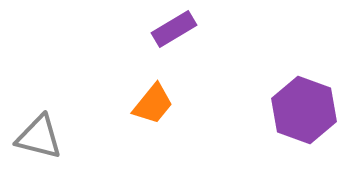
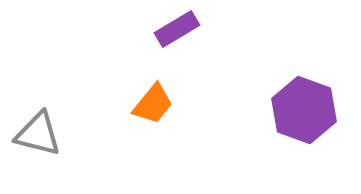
purple rectangle: moved 3 px right
gray triangle: moved 1 px left, 3 px up
